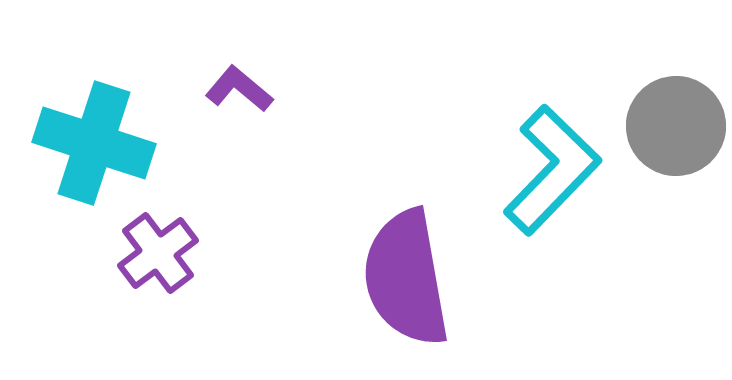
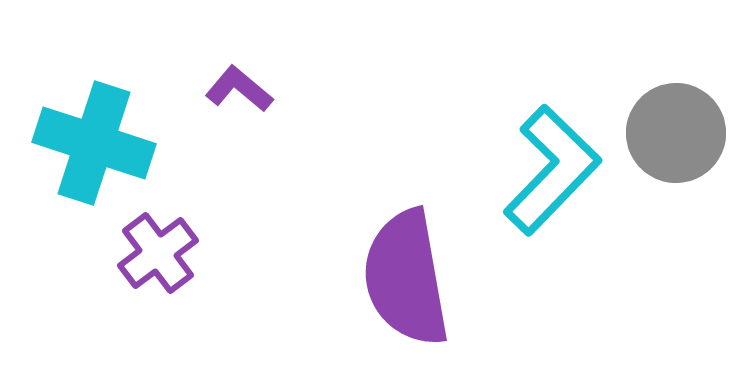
gray circle: moved 7 px down
